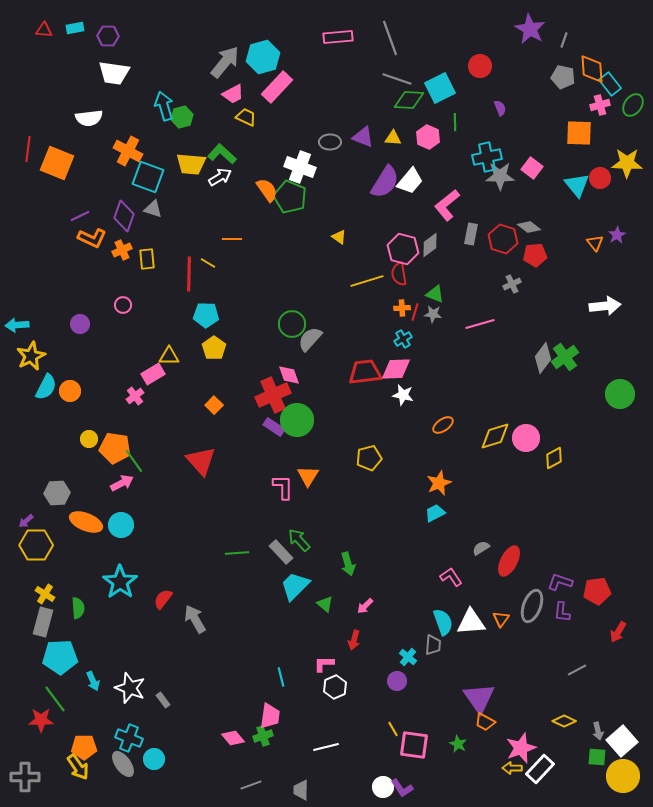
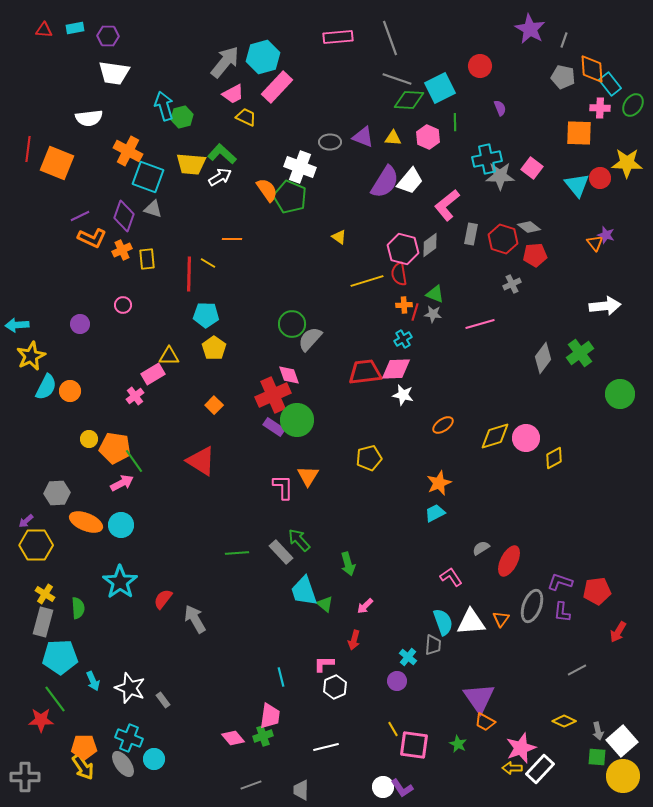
pink cross at (600, 105): moved 3 px down; rotated 18 degrees clockwise
cyan cross at (487, 157): moved 2 px down
purple star at (617, 235): moved 11 px left; rotated 24 degrees counterclockwise
orange cross at (402, 308): moved 2 px right, 3 px up
green cross at (565, 357): moved 15 px right, 4 px up
red triangle at (201, 461): rotated 16 degrees counterclockwise
cyan trapezoid at (295, 586): moved 9 px right, 5 px down; rotated 64 degrees counterclockwise
yellow arrow at (78, 767): moved 5 px right
